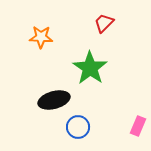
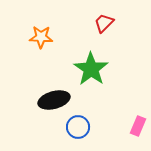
green star: moved 1 px right, 1 px down
